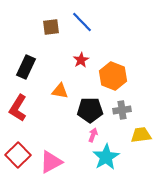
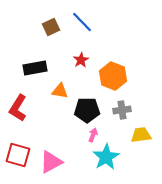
brown square: rotated 18 degrees counterclockwise
black rectangle: moved 9 px right, 1 px down; rotated 55 degrees clockwise
black pentagon: moved 3 px left
red square: rotated 30 degrees counterclockwise
